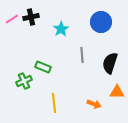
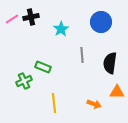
black semicircle: rotated 10 degrees counterclockwise
